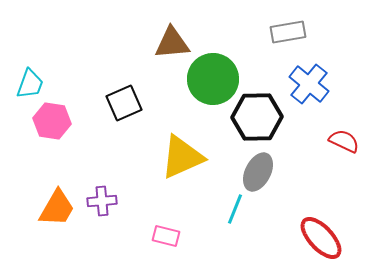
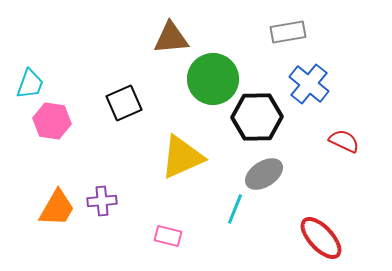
brown triangle: moved 1 px left, 5 px up
gray ellipse: moved 6 px right, 2 px down; rotated 30 degrees clockwise
pink rectangle: moved 2 px right
